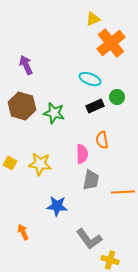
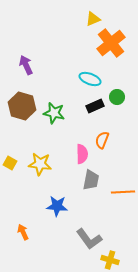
orange semicircle: rotated 30 degrees clockwise
